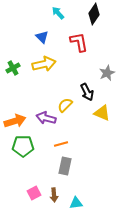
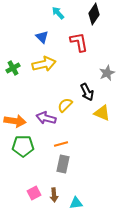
orange arrow: rotated 25 degrees clockwise
gray rectangle: moved 2 px left, 2 px up
